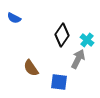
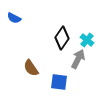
black diamond: moved 3 px down
